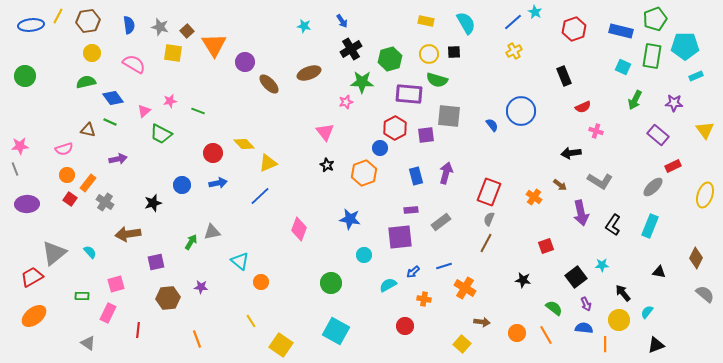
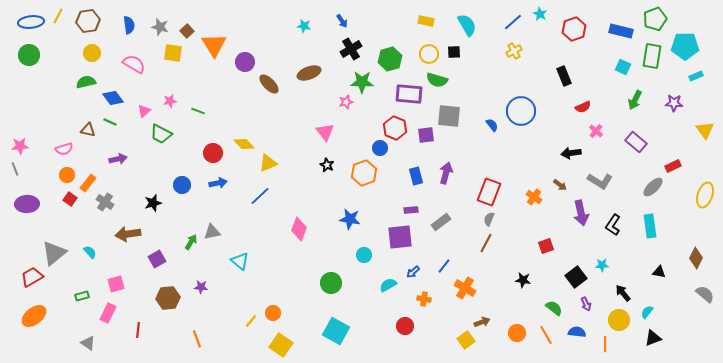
cyan star at (535, 12): moved 5 px right, 2 px down
cyan semicircle at (466, 23): moved 1 px right, 2 px down
blue ellipse at (31, 25): moved 3 px up
green circle at (25, 76): moved 4 px right, 21 px up
red hexagon at (395, 128): rotated 10 degrees counterclockwise
pink cross at (596, 131): rotated 24 degrees clockwise
purple rectangle at (658, 135): moved 22 px left, 7 px down
cyan rectangle at (650, 226): rotated 30 degrees counterclockwise
purple square at (156, 262): moved 1 px right, 3 px up; rotated 18 degrees counterclockwise
blue line at (444, 266): rotated 35 degrees counterclockwise
orange circle at (261, 282): moved 12 px right, 31 px down
green rectangle at (82, 296): rotated 16 degrees counterclockwise
yellow line at (251, 321): rotated 72 degrees clockwise
brown arrow at (482, 322): rotated 28 degrees counterclockwise
blue semicircle at (584, 328): moved 7 px left, 4 px down
yellow square at (462, 344): moved 4 px right, 4 px up; rotated 12 degrees clockwise
black triangle at (656, 345): moved 3 px left, 7 px up
